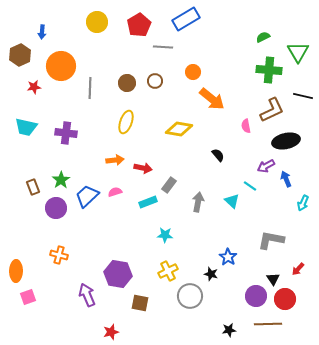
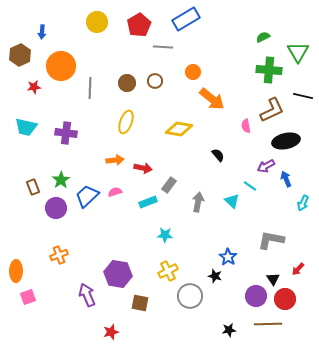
orange cross at (59, 255): rotated 36 degrees counterclockwise
black star at (211, 274): moved 4 px right, 2 px down
